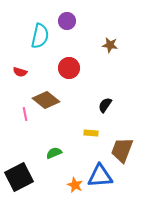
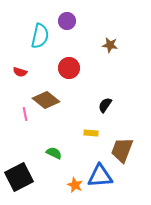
green semicircle: rotated 49 degrees clockwise
